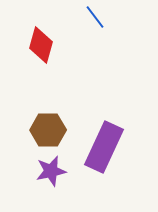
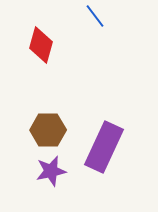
blue line: moved 1 px up
